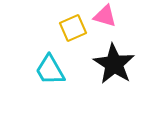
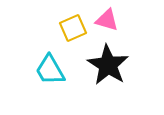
pink triangle: moved 2 px right, 4 px down
black star: moved 6 px left, 1 px down
